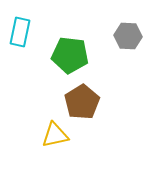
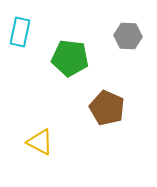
green pentagon: moved 3 px down
brown pentagon: moved 25 px right, 6 px down; rotated 16 degrees counterclockwise
yellow triangle: moved 15 px left, 7 px down; rotated 40 degrees clockwise
